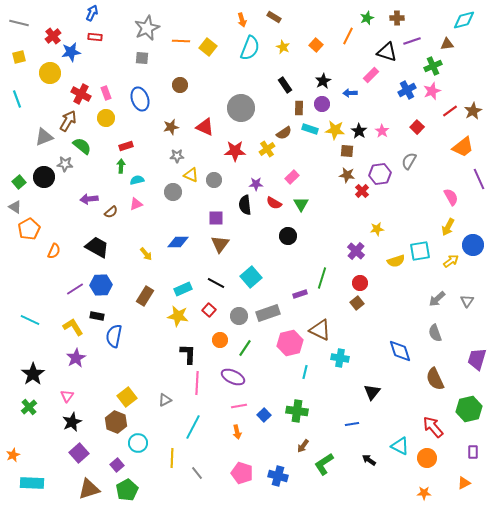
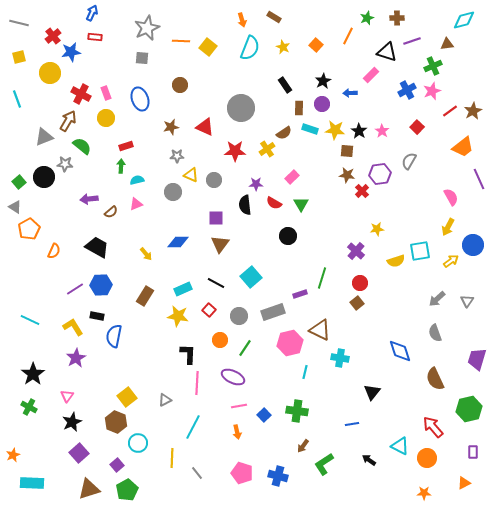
gray rectangle at (268, 313): moved 5 px right, 1 px up
green cross at (29, 407): rotated 21 degrees counterclockwise
